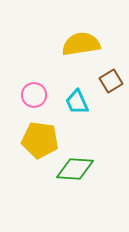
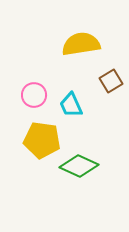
cyan trapezoid: moved 6 px left, 3 px down
yellow pentagon: moved 2 px right
green diamond: moved 4 px right, 3 px up; rotated 21 degrees clockwise
